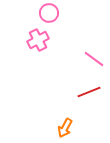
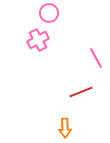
pink line: moved 2 px right, 1 px up; rotated 25 degrees clockwise
red line: moved 8 px left
orange arrow: rotated 30 degrees counterclockwise
